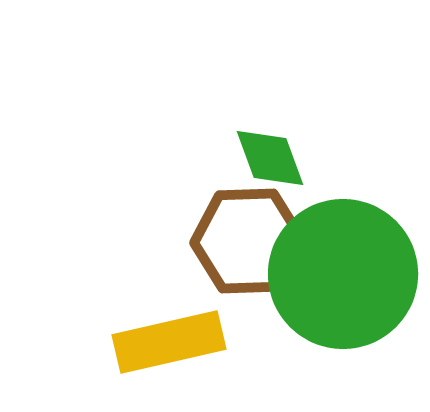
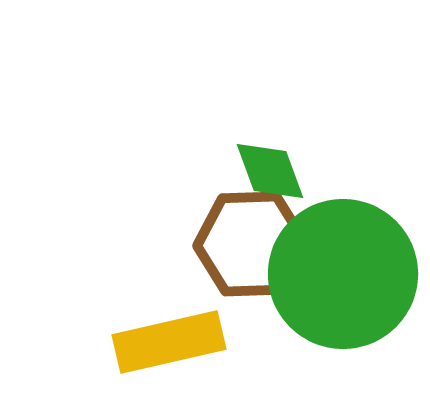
green diamond: moved 13 px down
brown hexagon: moved 3 px right, 3 px down
